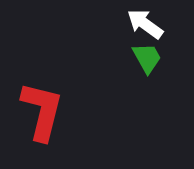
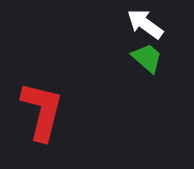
green trapezoid: rotated 20 degrees counterclockwise
